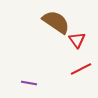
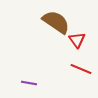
red line: rotated 50 degrees clockwise
